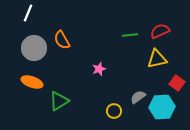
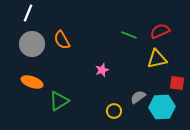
green line: moved 1 px left; rotated 28 degrees clockwise
gray circle: moved 2 px left, 4 px up
pink star: moved 3 px right, 1 px down
red square: rotated 28 degrees counterclockwise
